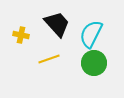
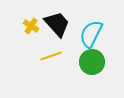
yellow cross: moved 10 px right, 9 px up; rotated 21 degrees clockwise
yellow line: moved 2 px right, 3 px up
green circle: moved 2 px left, 1 px up
